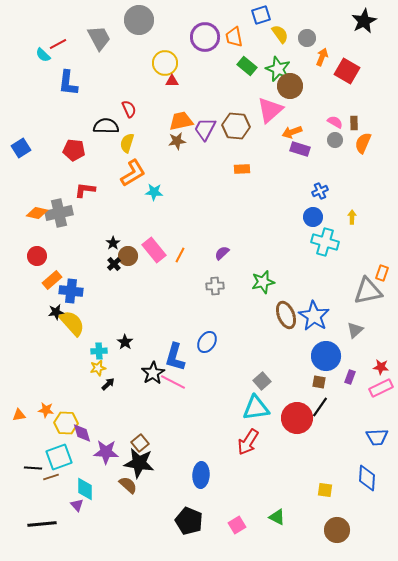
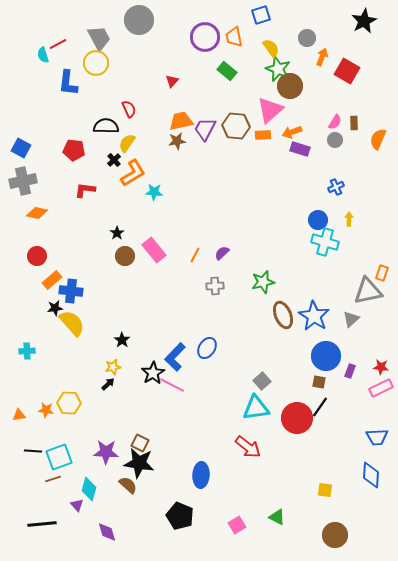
yellow semicircle at (280, 34): moved 9 px left, 14 px down
cyan semicircle at (43, 55): rotated 28 degrees clockwise
yellow circle at (165, 63): moved 69 px left
green rectangle at (247, 66): moved 20 px left, 5 px down
red triangle at (172, 81): rotated 48 degrees counterclockwise
pink semicircle at (335, 122): rotated 91 degrees clockwise
yellow semicircle at (127, 143): rotated 18 degrees clockwise
orange semicircle at (363, 143): moved 15 px right, 4 px up
blue square at (21, 148): rotated 30 degrees counterclockwise
orange rectangle at (242, 169): moved 21 px right, 34 px up
blue cross at (320, 191): moved 16 px right, 4 px up
gray cross at (59, 213): moved 36 px left, 32 px up
blue circle at (313, 217): moved 5 px right, 3 px down
yellow arrow at (352, 217): moved 3 px left, 2 px down
black star at (113, 243): moved 4 px right, 10 px up
orange line at (180, 255): moved 15 px right
brown circle at (128, 256): moved 3 px left
black cross at (114, 264): moved 104 px up
black star at (56, 312): moved 1 px left, 4 px up
brown ellipse at (286, 315): moved 3 px left
gray triangle at (355, 330): moved 4 px left, 11 px up
black star at (125, 342): moved 3 px left, 2 px up
blue ellipse at (207, 342): moved 6 px down
cyan cross at (99, 351): moved 72 px left
blue L-shape at (175, 357): rotated 28 degrees clockwise
yellow star at (98, 368): moved 15 px right, 1 px up
purple rectangle at (350, 377): moved 6 px up
pink line at (173, 382): moved 1 px left, 3 px down
yellow hexagon at (66, 423): moved 3 px right, 20 px up
purple diamond at (82, 433): moved 25 px right, 99 px down
red arrow at (248, 442): moved 5 px down; rotated 84 degrees counterclockwise
brown square at (140, 443): rotated 24 degrees counterclockwise
black line at (33, 468): moved 17 px up
brown line at (51, 477): moved 2 px right, 2 px down
blue diamond at (367, 478): moved 4 px right, 3 px up
cyan diamond at (85, 489): moved 4 px right; rotated 15 degrees clockwise
black pentagon at (189, 521): moved 9 px left, 5 px up
brown circle at (337, 530): moved 2 px left, 5 px down
